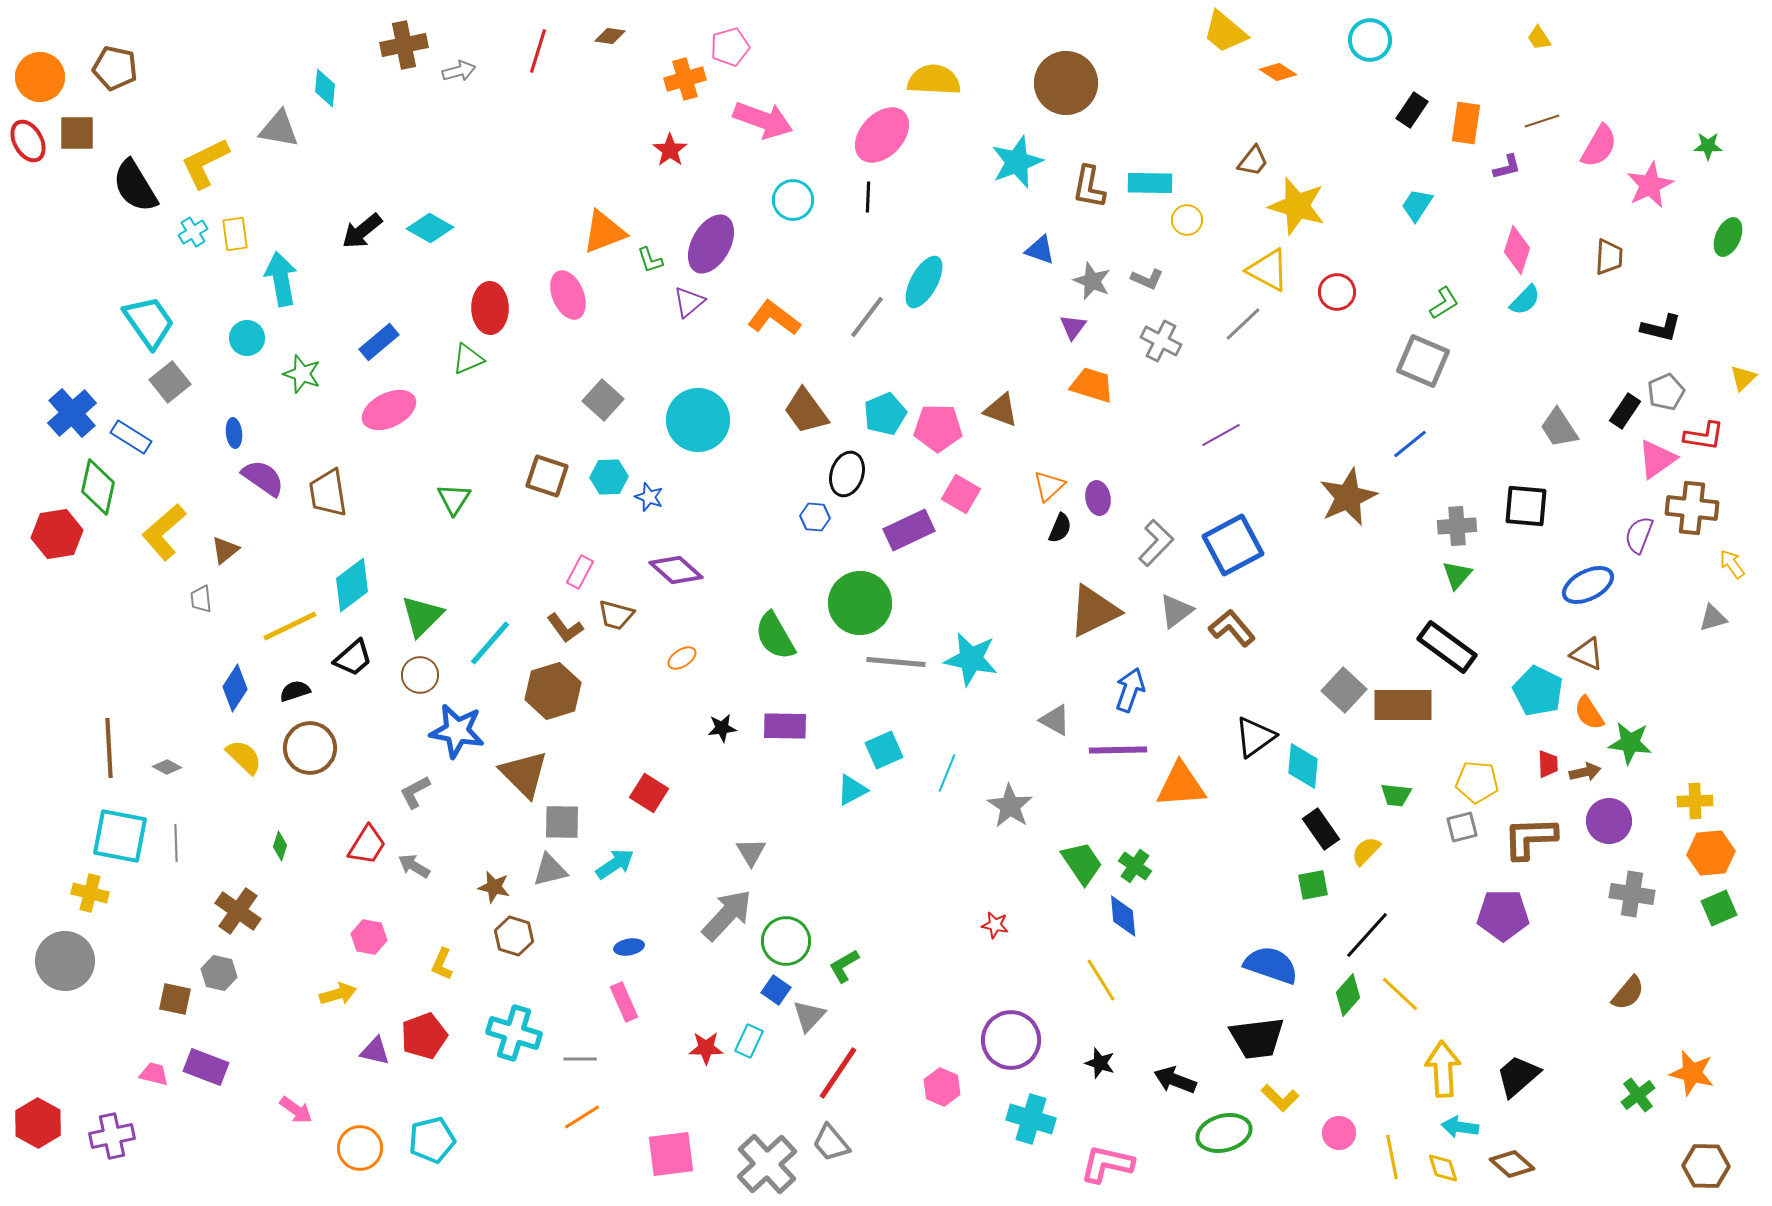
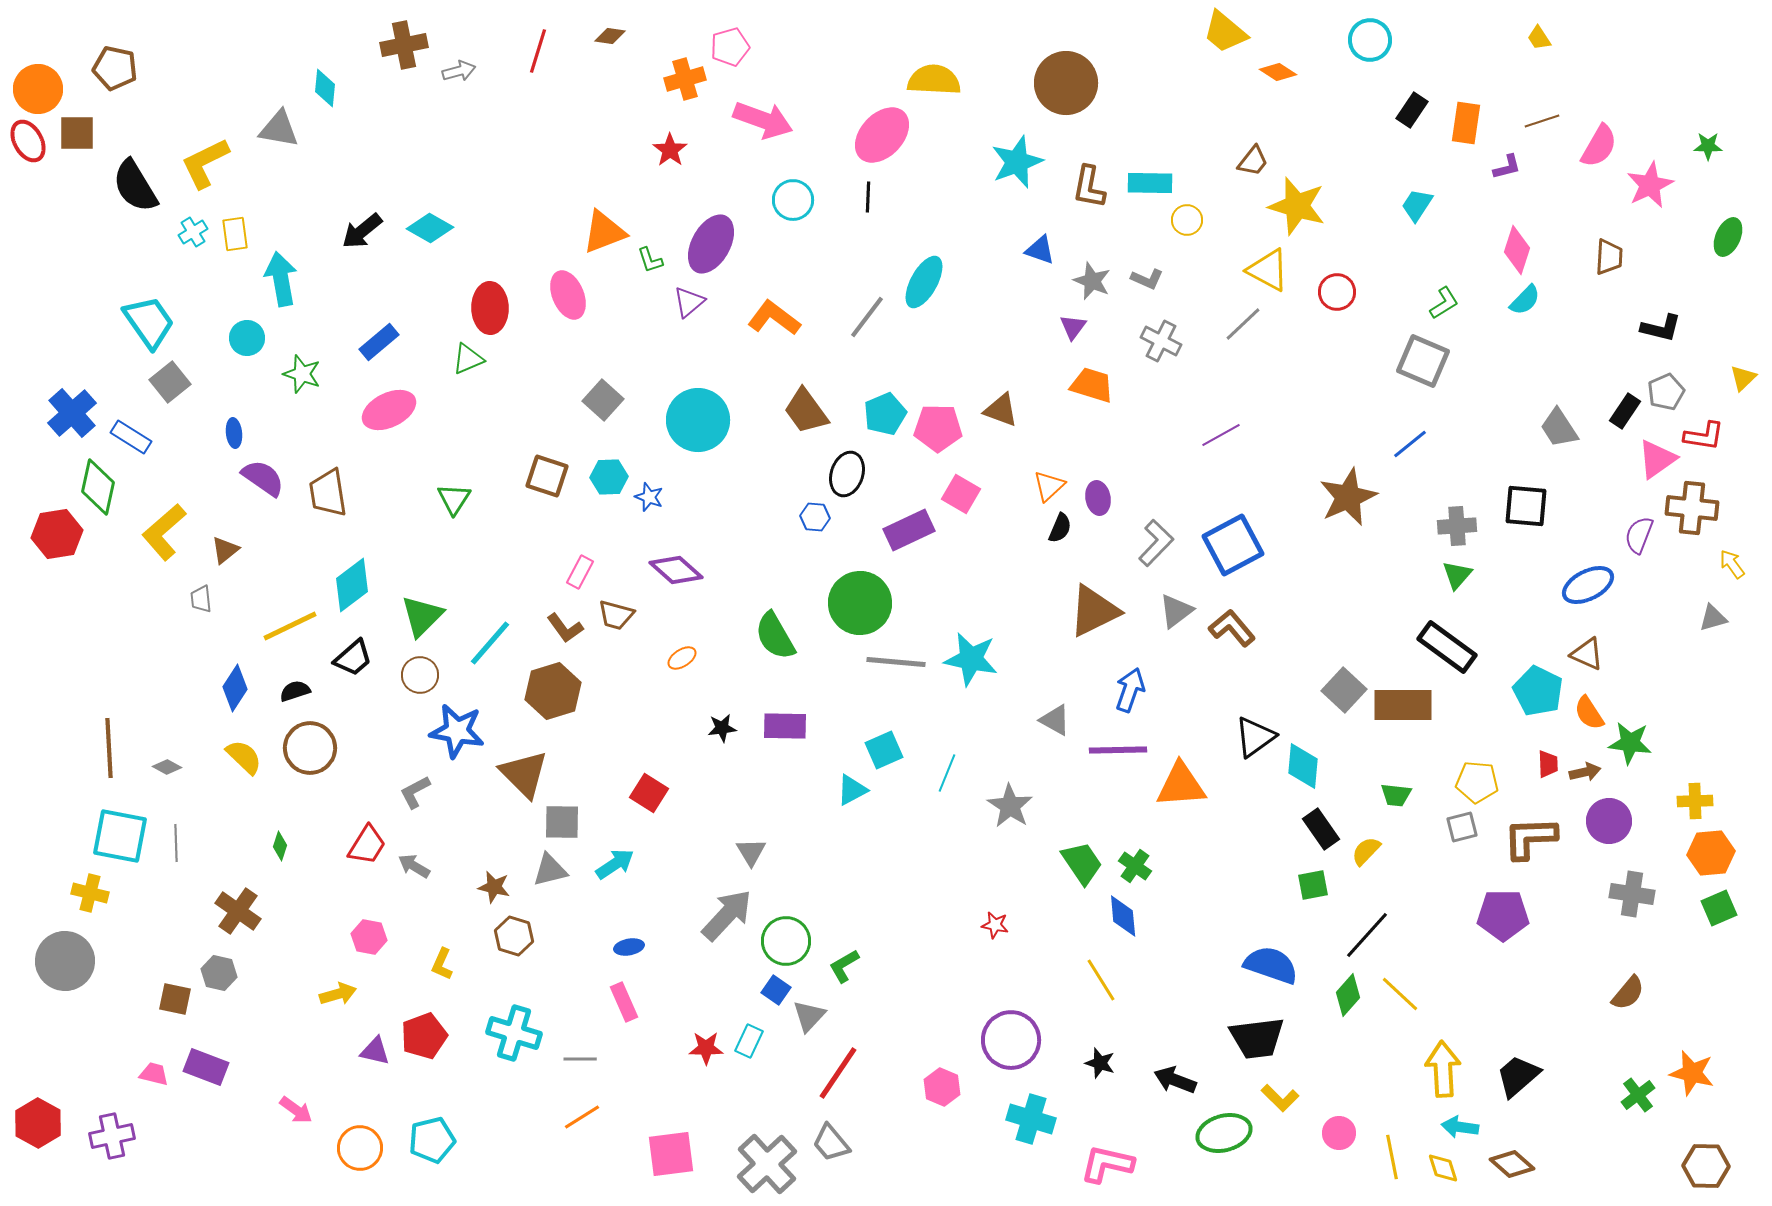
orange circle at (40, 77): moved 2 px left, 12 px down
